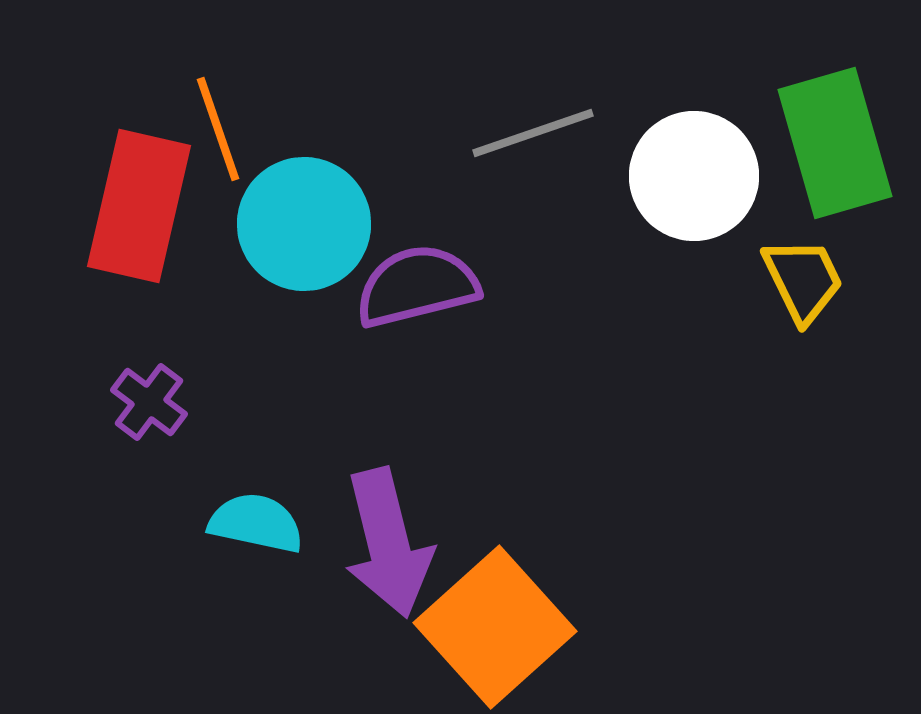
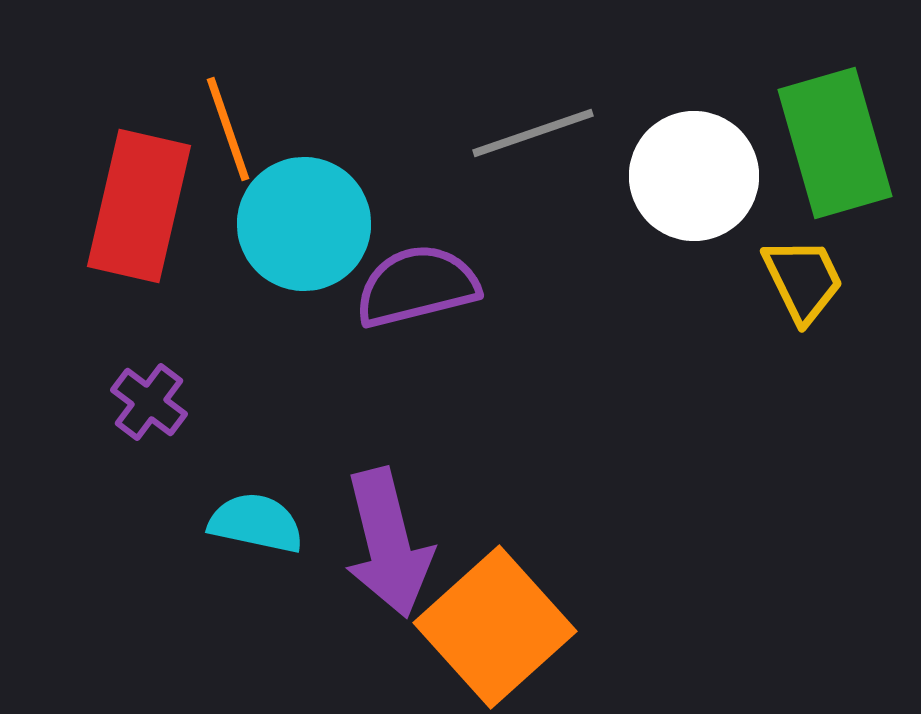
orange line: moved 10 px right
